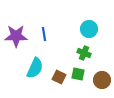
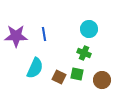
green square: moved 1 px left
